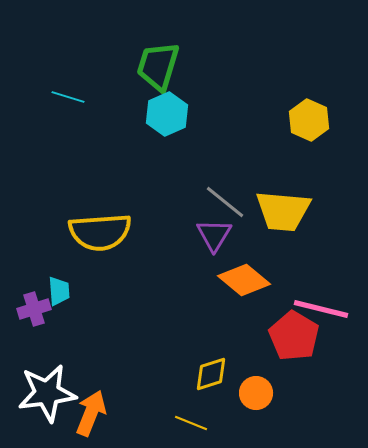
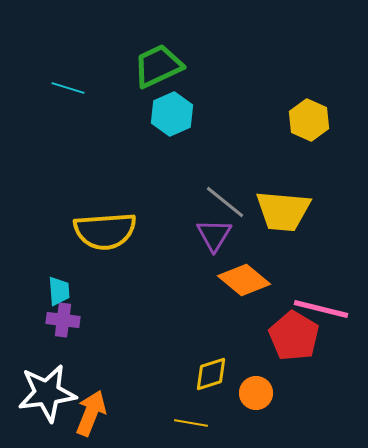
green trapezoid: rotated 48 degrees clockwise
cyan line: moved 9 px up
cyan hexagon: moved 5 px right
yellow semicircle: moved 5 px right, 1 px up
purple cross: moved 29 px right, 11 px down; rotated 24 degrees clockwise
yellow line: rotated 12 degrees counterclockwise
